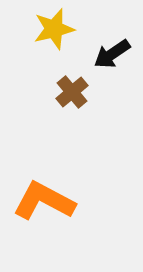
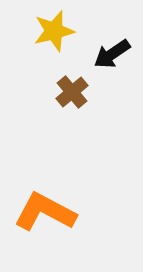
yellow star: moved 2 px down
orange L-shape: moved 1 px right, 11 px down
